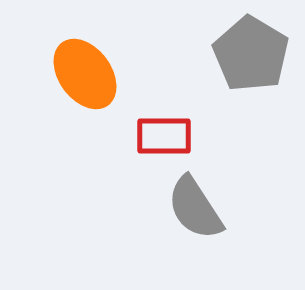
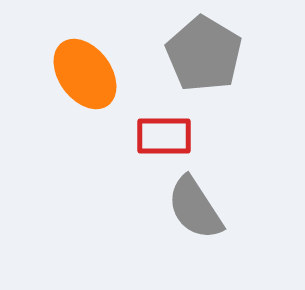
gray pentagon: moved 47 px left
